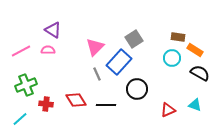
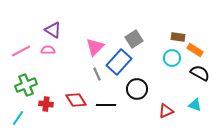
red triangle: moved 2 px left, 1 px down
cyan line: moved 2 px left, 1 px up; rotated 14 degrees counterclockwise
